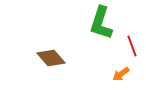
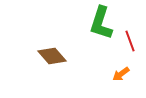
red line: moved 2 px left, 5 px up
brown diamond: moved 1 px right, 2 px up
